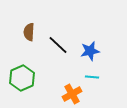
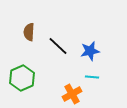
black line: moved 1 px down
